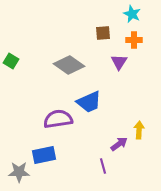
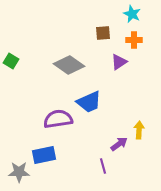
purple triangle: rotated 24 degrees clockwise
